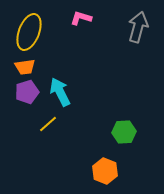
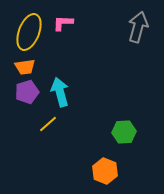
pink L-shape: moved 18 px left, 5 px down; rotated 15 degrees counterclockwise
cyan arrow: rotated 12 degrees clockwise
